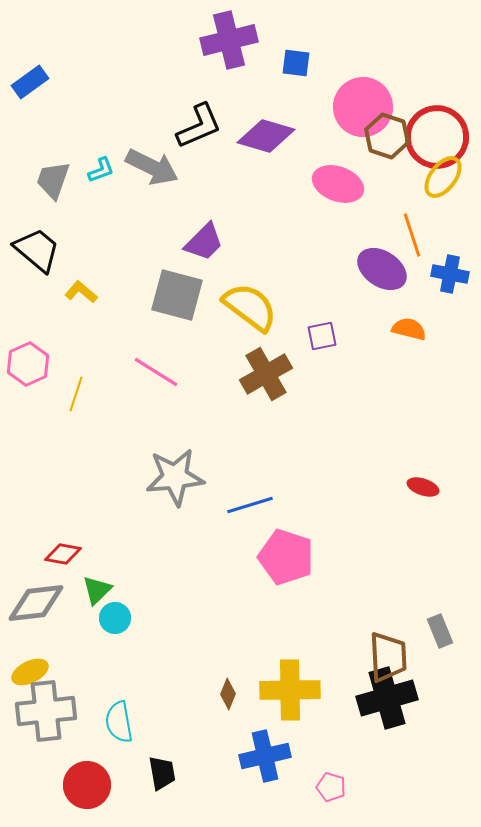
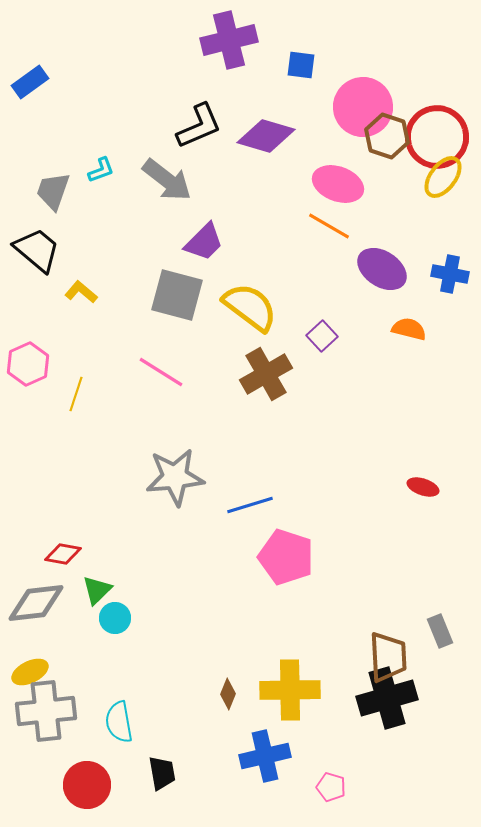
blue square at (296, 63): moved 5 px right, 2 px down
gray arrow at (152, 167): moved 15 px right, 13 px down; rotated 12 degrees clockwise
gray trapezoid at (53, 180): moved 11 px down
orange line at (412, 235): moved 83 px left, 9 px up; rotated 42 degrees counterclockwise
purple square at (322, 336): rotated 32 degrees counterclockwise
pink line at (156, 372): moved 5 px right
